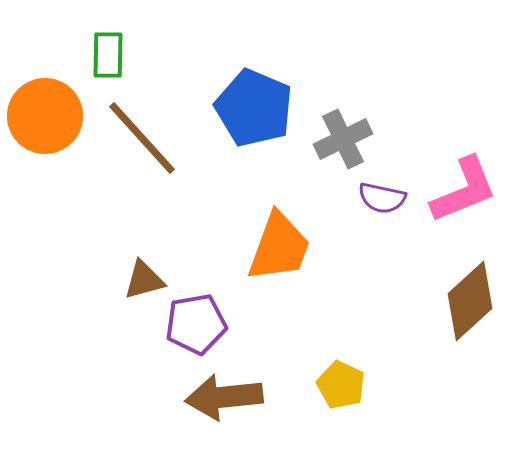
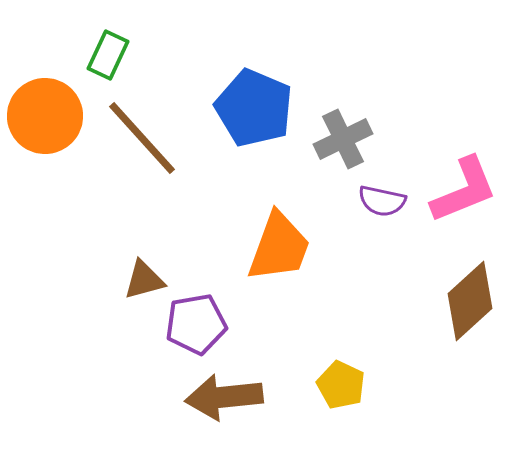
green rectangle: rotated 24 degrees clockwise
purple semicircle: moved 3 px down
